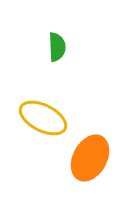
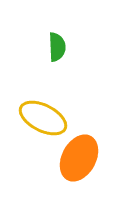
orange ellipse: moved 11 px left
